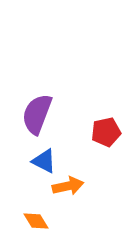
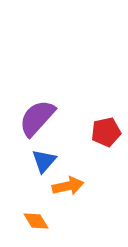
purple semicircle: moved 4 px down; rotated 21 degrees clockwise
blue triangle: rotated 44 degrees clockwise
